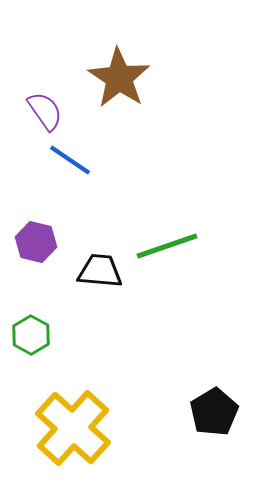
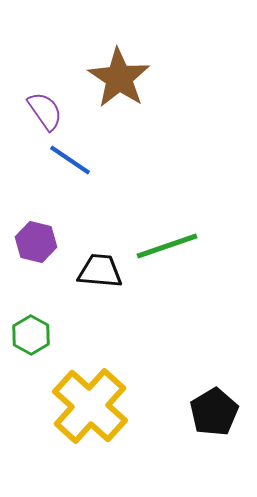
yellow cross: moved 17 px right, 22 px up
